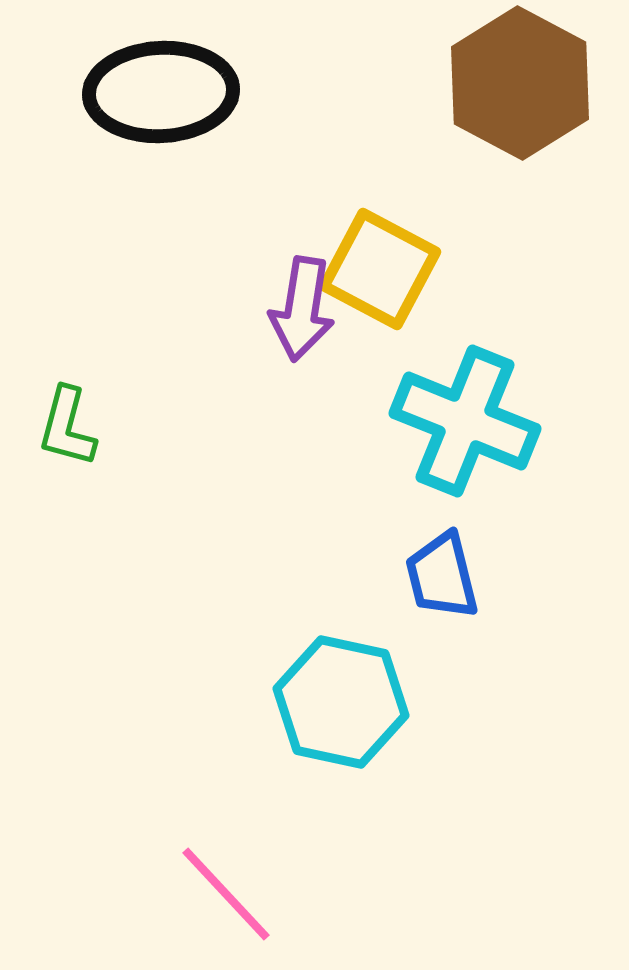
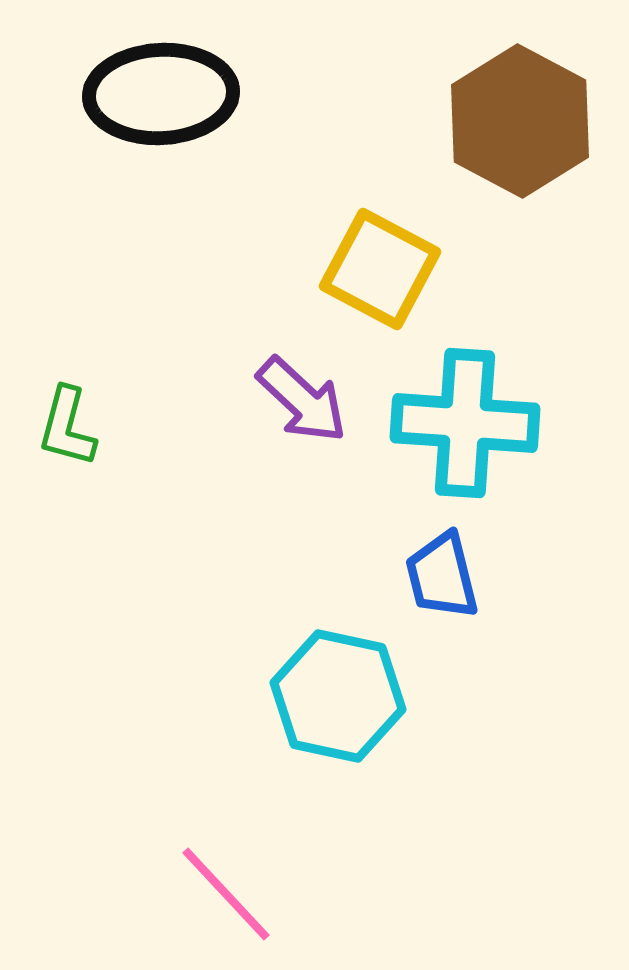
brown hexagon: moved 38 px down
black ellipse: moved 2 px down
purple arrow: moved 91 px down; rotated 56 degrees counterclockwise
cyan cross: moved 2 px down; rotated 18 degrees counterclockwise
cyan hexagon: moved 3 px left, 6 px up
